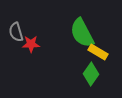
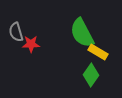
green diamond: moved 1 px down
